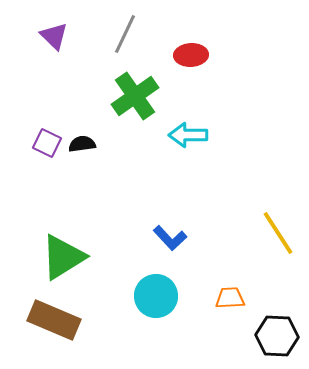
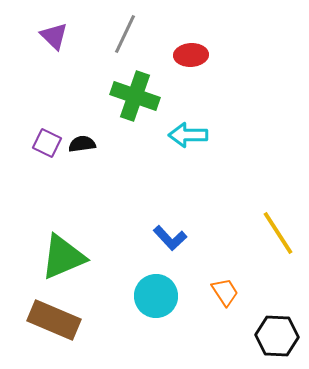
green cross: rotated 36 degrees counterclockwise
green triangle: rotated 9 degrees clockwise
orange trapezoid: moved 5 px left, 6 px up; rotated 60 degrees clockwise
